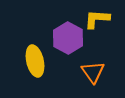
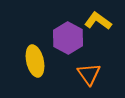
yellow L-shape: moved 1 px right, 2 px down; rotated 32 degrees clockwise
orange triangle: moved 4 px left, 2 px down
